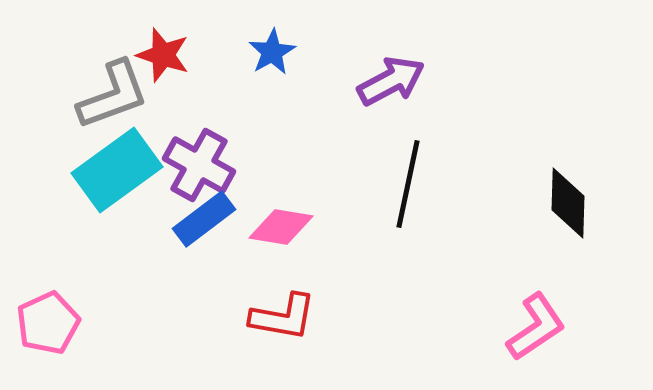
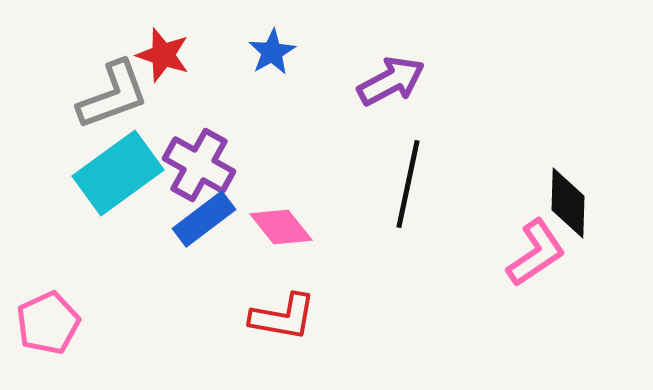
cyan rectangle: moved 1 px right, 3 px down
pink diamond: rotated 42 degrees clockwise
pink L-shape: moved 74 px up
